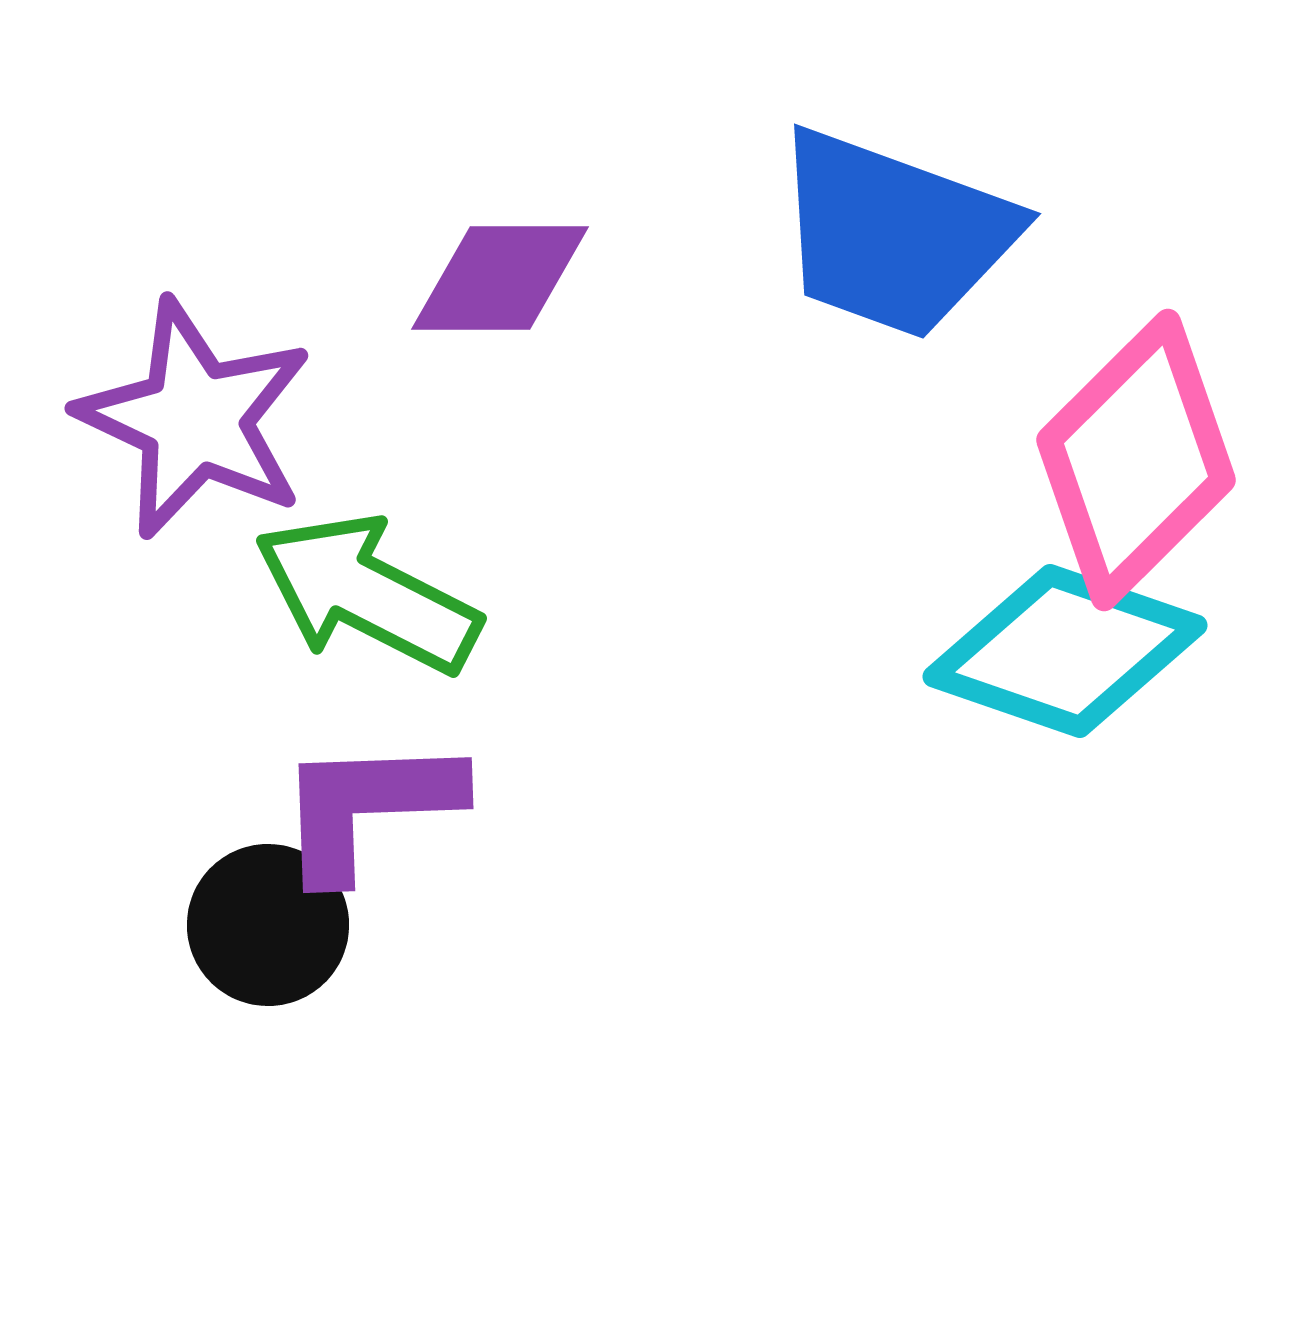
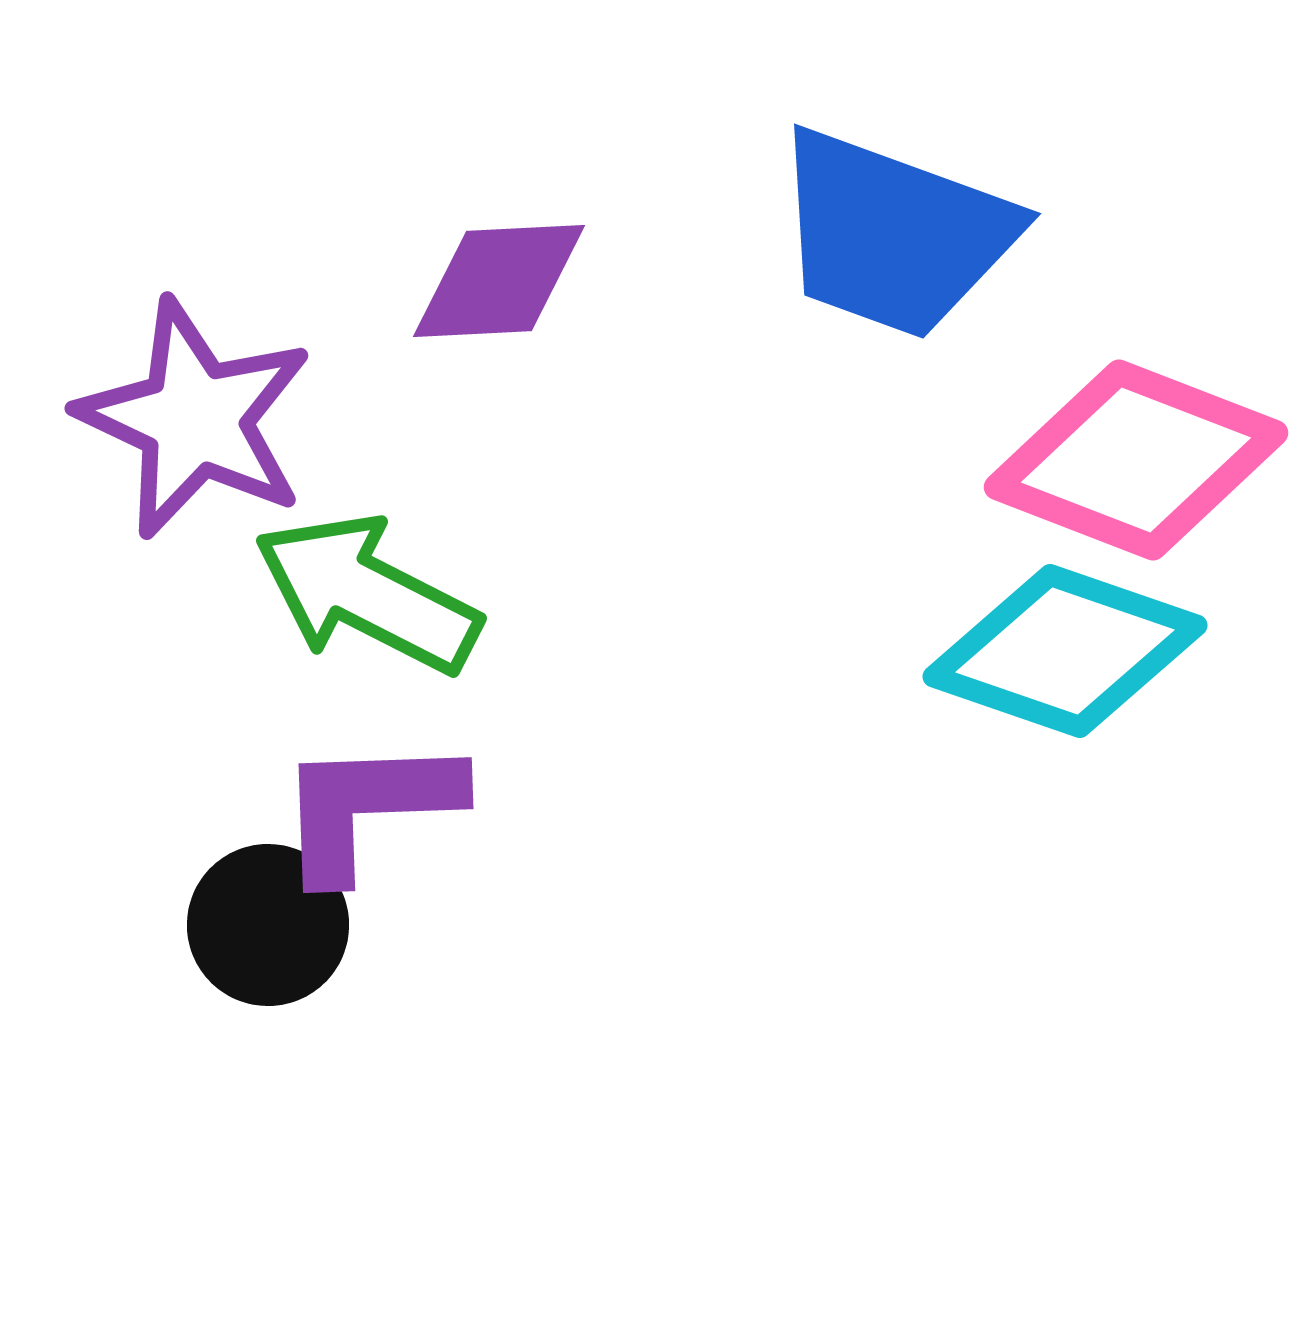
purple diamond: moved 1 px left, 3 px down; rotated 3 degrees counterclockwise
pink diamond: rotated 66 degrees clockwise
